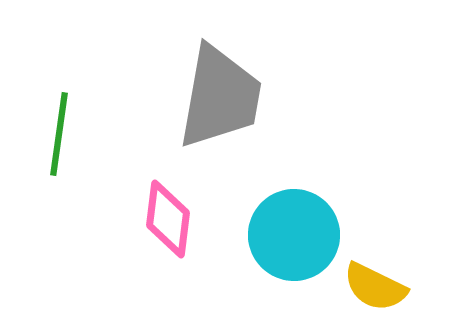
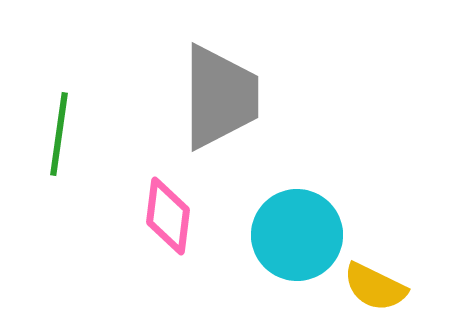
gray trapezoid: rotated 10 degrees counterclockwise
pink diamond: moved 3 px up
cyan circle: moved 3 px right
